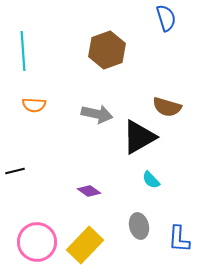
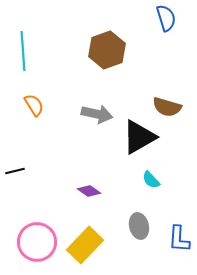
orange semicircle: rotated 125 degrees counterclockwise
